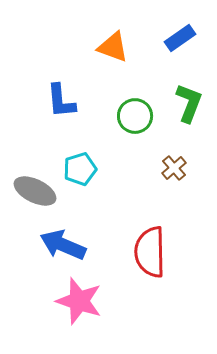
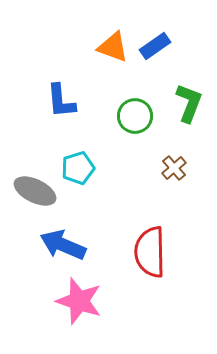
blue rectangle: moved 25 px left, 8 px down
cyan pentagon: moved 2 px left, 1 px up
